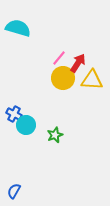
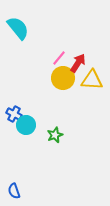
cyan semicircle: rotated 35 degrees clockwise
blue semicircle: rotated 49 degrees counterclockwise
